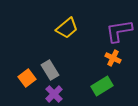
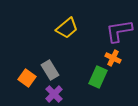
orange square: rotated 18 degrees counterclockwise
green rectangle: moved 4 px left, 9 px up; rotated 35 degrees counterclockwise
